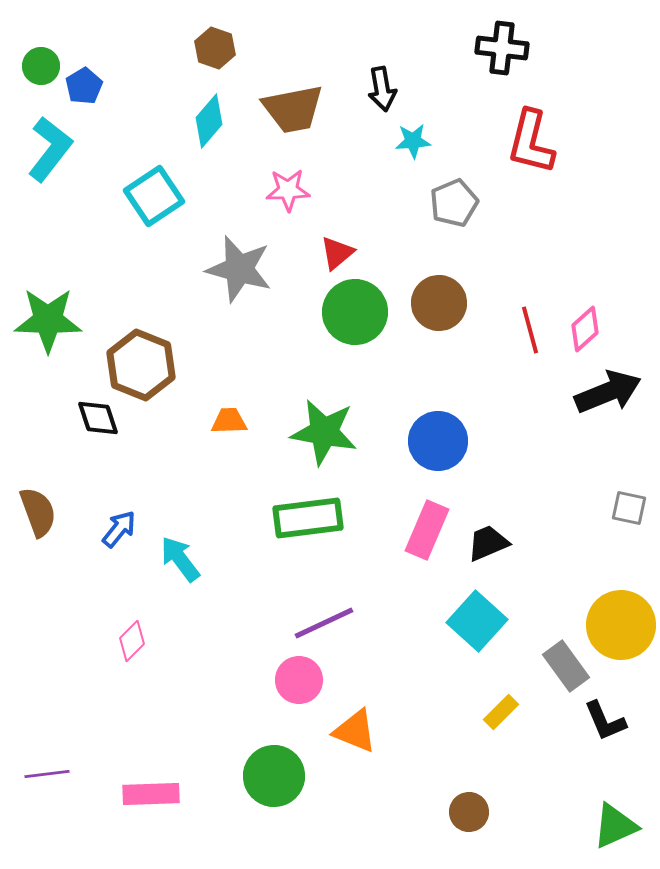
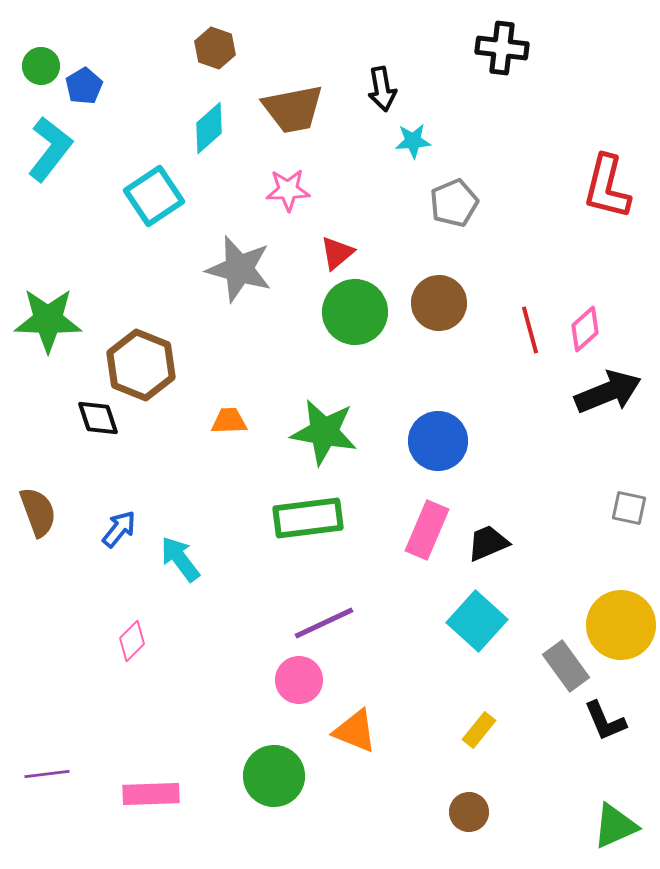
cyan diamond at (209, 121): moved 7 px down; rotated 8 degrees clockwise
red L-shape at (531, 142): moved 76 px right, 45 px down
yellow rectangle at (501, 712): moved 22 px left, 18 px down; rotated 6 degrees counterclockwise
